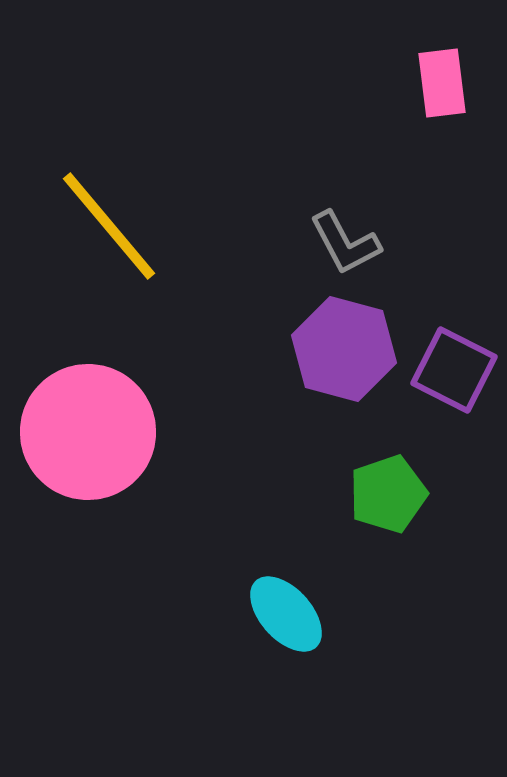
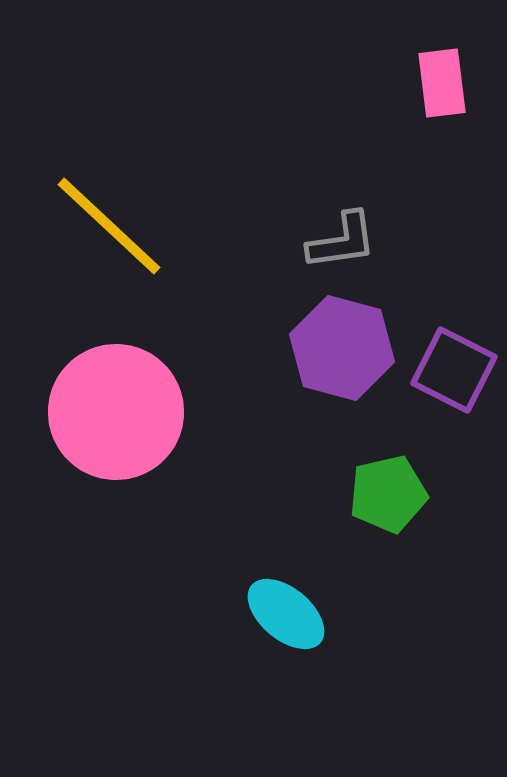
yellow line: rotated 7 degrees counterclockwise
gray L-shape: moved 3 px left, 2 px up; rotated 70 degrees counterclockwise
purple hexagon: moved 2 px left, 1 px up
pink circle: moved 28 px right, 20 px up
green pentagon: rotated 6 degrees clockwise
cyan ellipse: rotated 8 degrees counterclockwise
